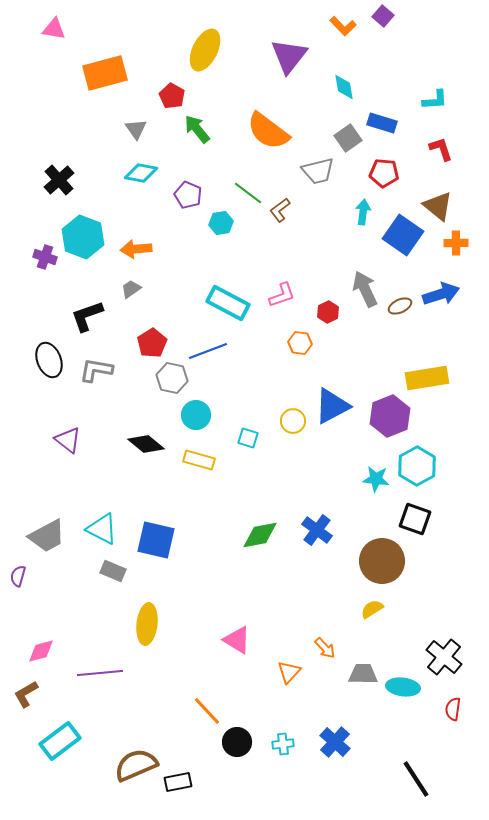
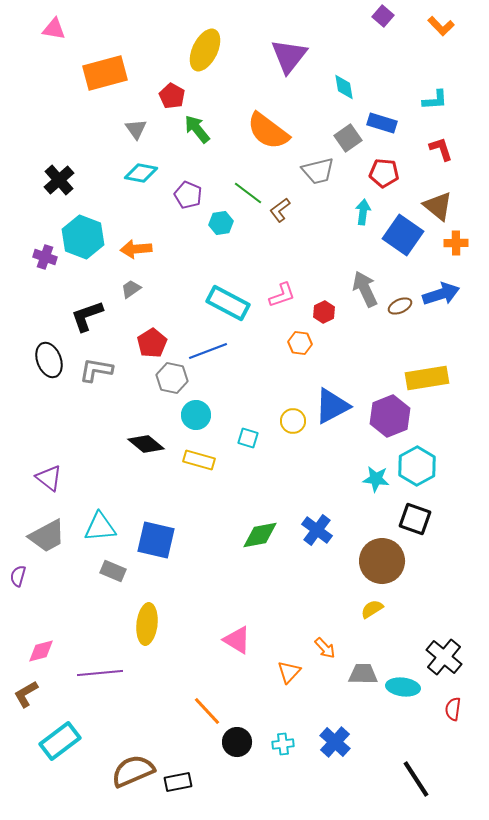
orange L-shape at (343, 26): moved 98 px right
red hexagon at (328, 312): moved 4 px left
purple triangle at (68, 440): moved 19 px left, 38 px down
cyan triangle at (102, 529): moved 2 px left, 2 px up; rotated 32 degrees counterclockwise
brown semicircle at (136, 765): moved 3 px left, 6 px down
